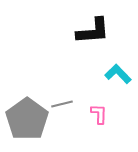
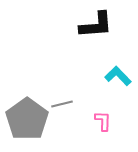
black L-shape: moved 3 px right, 6 px up
cyan L-shape: moved 2 px down
pink L-shape: moved 4 px right, 7 px down
